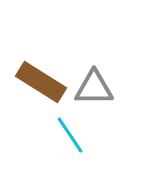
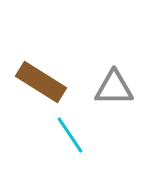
gray triangle: moved 20 px right
